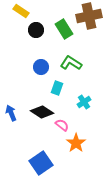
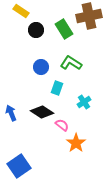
blue square: moved 22 px left, 3 px down
